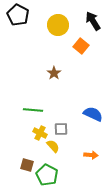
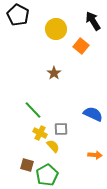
yellow circle: moved 2 px left, 4 px down
green line: rotated 42 degrees clockwise
orange arrow: moved 4 px right
green pentagon: rotated 15 degrees clockwise
